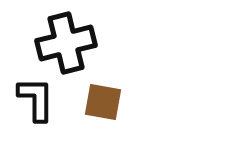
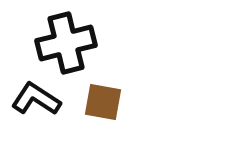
black L-shape: rotated 57 degrees counterclockwise
